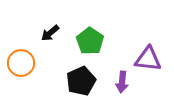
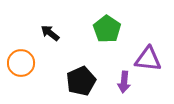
black arrow: rotated 78 degrees clockwise
green pentagon: moved 17 px right, 12 px up
purple arrow: moved 2 px right
